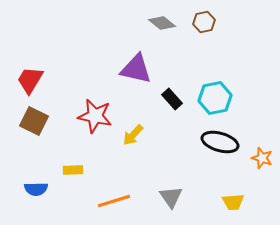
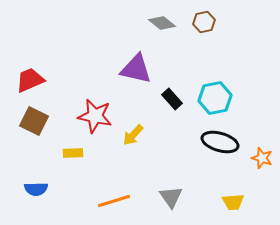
red trapezoid: rotated 36 degrees clockwise
yellow rectangle: moved 17 px up
